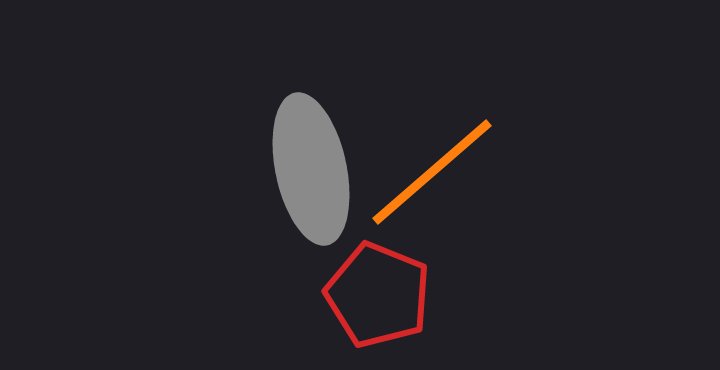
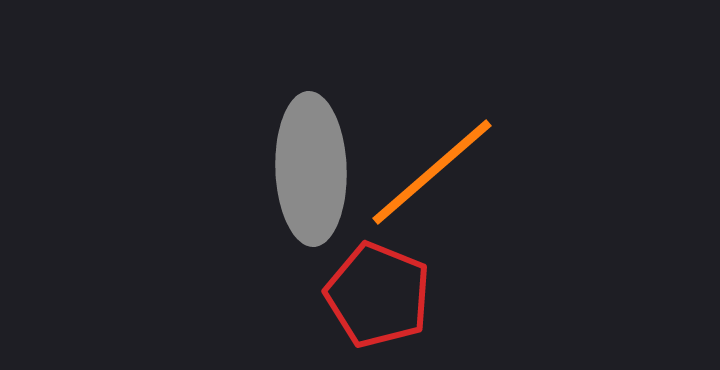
gray ellipse: rotated 10 degrees clockwise
